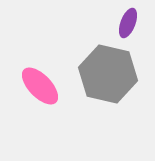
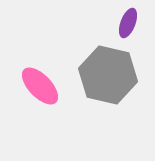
gray hexagon: moved 1 px down
